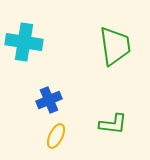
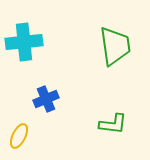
cyan cross: rotated 15 degrees counterclockwise
blue cross: moved 3 px left, 1 px up
yellow ellipse: moved 37 px left
